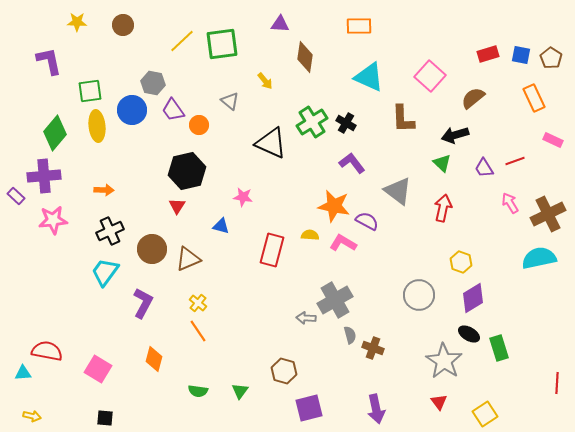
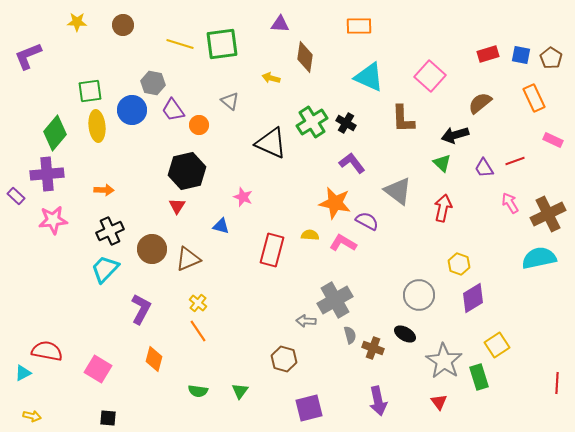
yellow line at (182, 41): moved 2 px left, 3 px down; rotated 60 degrees clockwise
purple L-shape at (49, 61): moved 21 px left, 5 px up; rotated 100 degrees counterclockwise
yellow arrow at (265, 81): moved 6 px right, 3 px up; rotated 144 degrees clockwise
brown semicircle at (473, 98): moved 7 px right, 5 px down
purple cross at (44, 176): moved 3 px right, 2 px up
pink star at (243, 197): rotated 12 degrees clockwise
orange star at (334, 206): moved 1 px right, 3 px up
yellow hexagon at (461, 262): moved 2 px left, 2 px down
cyan trapezoid at (105, 272): moved 3 px up; rotated 8 degrees clockwise
purple L-shape at (143, 303): moved 2 px left, 6 px down
gray arrow at (306, 318): moved 3 px down
black ellipse at (469, 334): moved 64 px left
green rectangle at (499, 348): moved 20 px left, 29 px down
brown hexagon at (284, 371): moved 12 px up
cyan triangle at (23, 373): rotated 24 degrees counterclockwise
purple arrow at (376, 409): moved 2 px right, 8 px up
yellow square at (485, 414): moved 12 px right, 69 px up
black square at (105, 418): moved 3 px right
